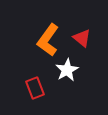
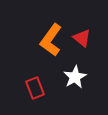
orange L-shape: moved 3 px right
white star: moved 8 px right, 7 px down
